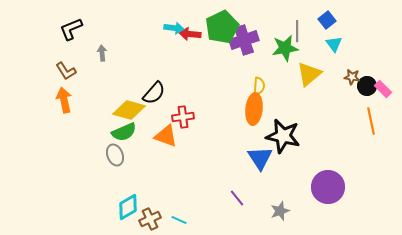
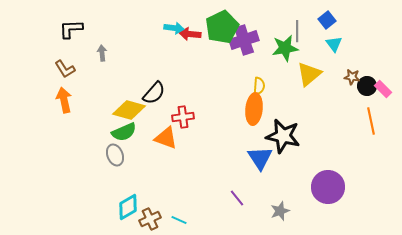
black L-shape: rotated 20 degrees clockwise
brown L-shape: moved 1 px left, 2 px up
orange triangle: moved 2 px down
